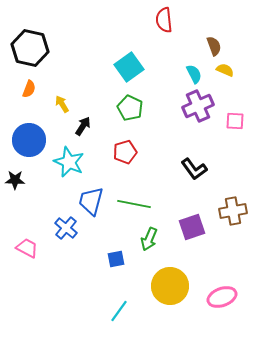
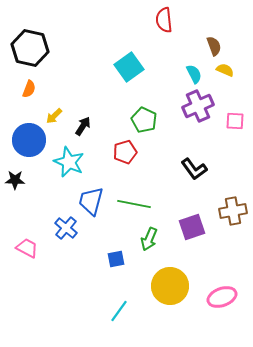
yellow arrow: moved 8 px left, 12 px down; rotated 102 degrees counterclockwise
green pentagon: moved 14 px right, 12 px down
